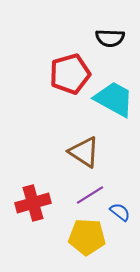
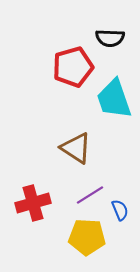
red pentagon: moved 3 px right, 7 px up
cyan trapezoid: rotated 138 degrees counterclockwise
brown triangle: moved 8 px left, 4 px up
blue semicircle: moved 2 px up; rotated 30 degrees clockwise
